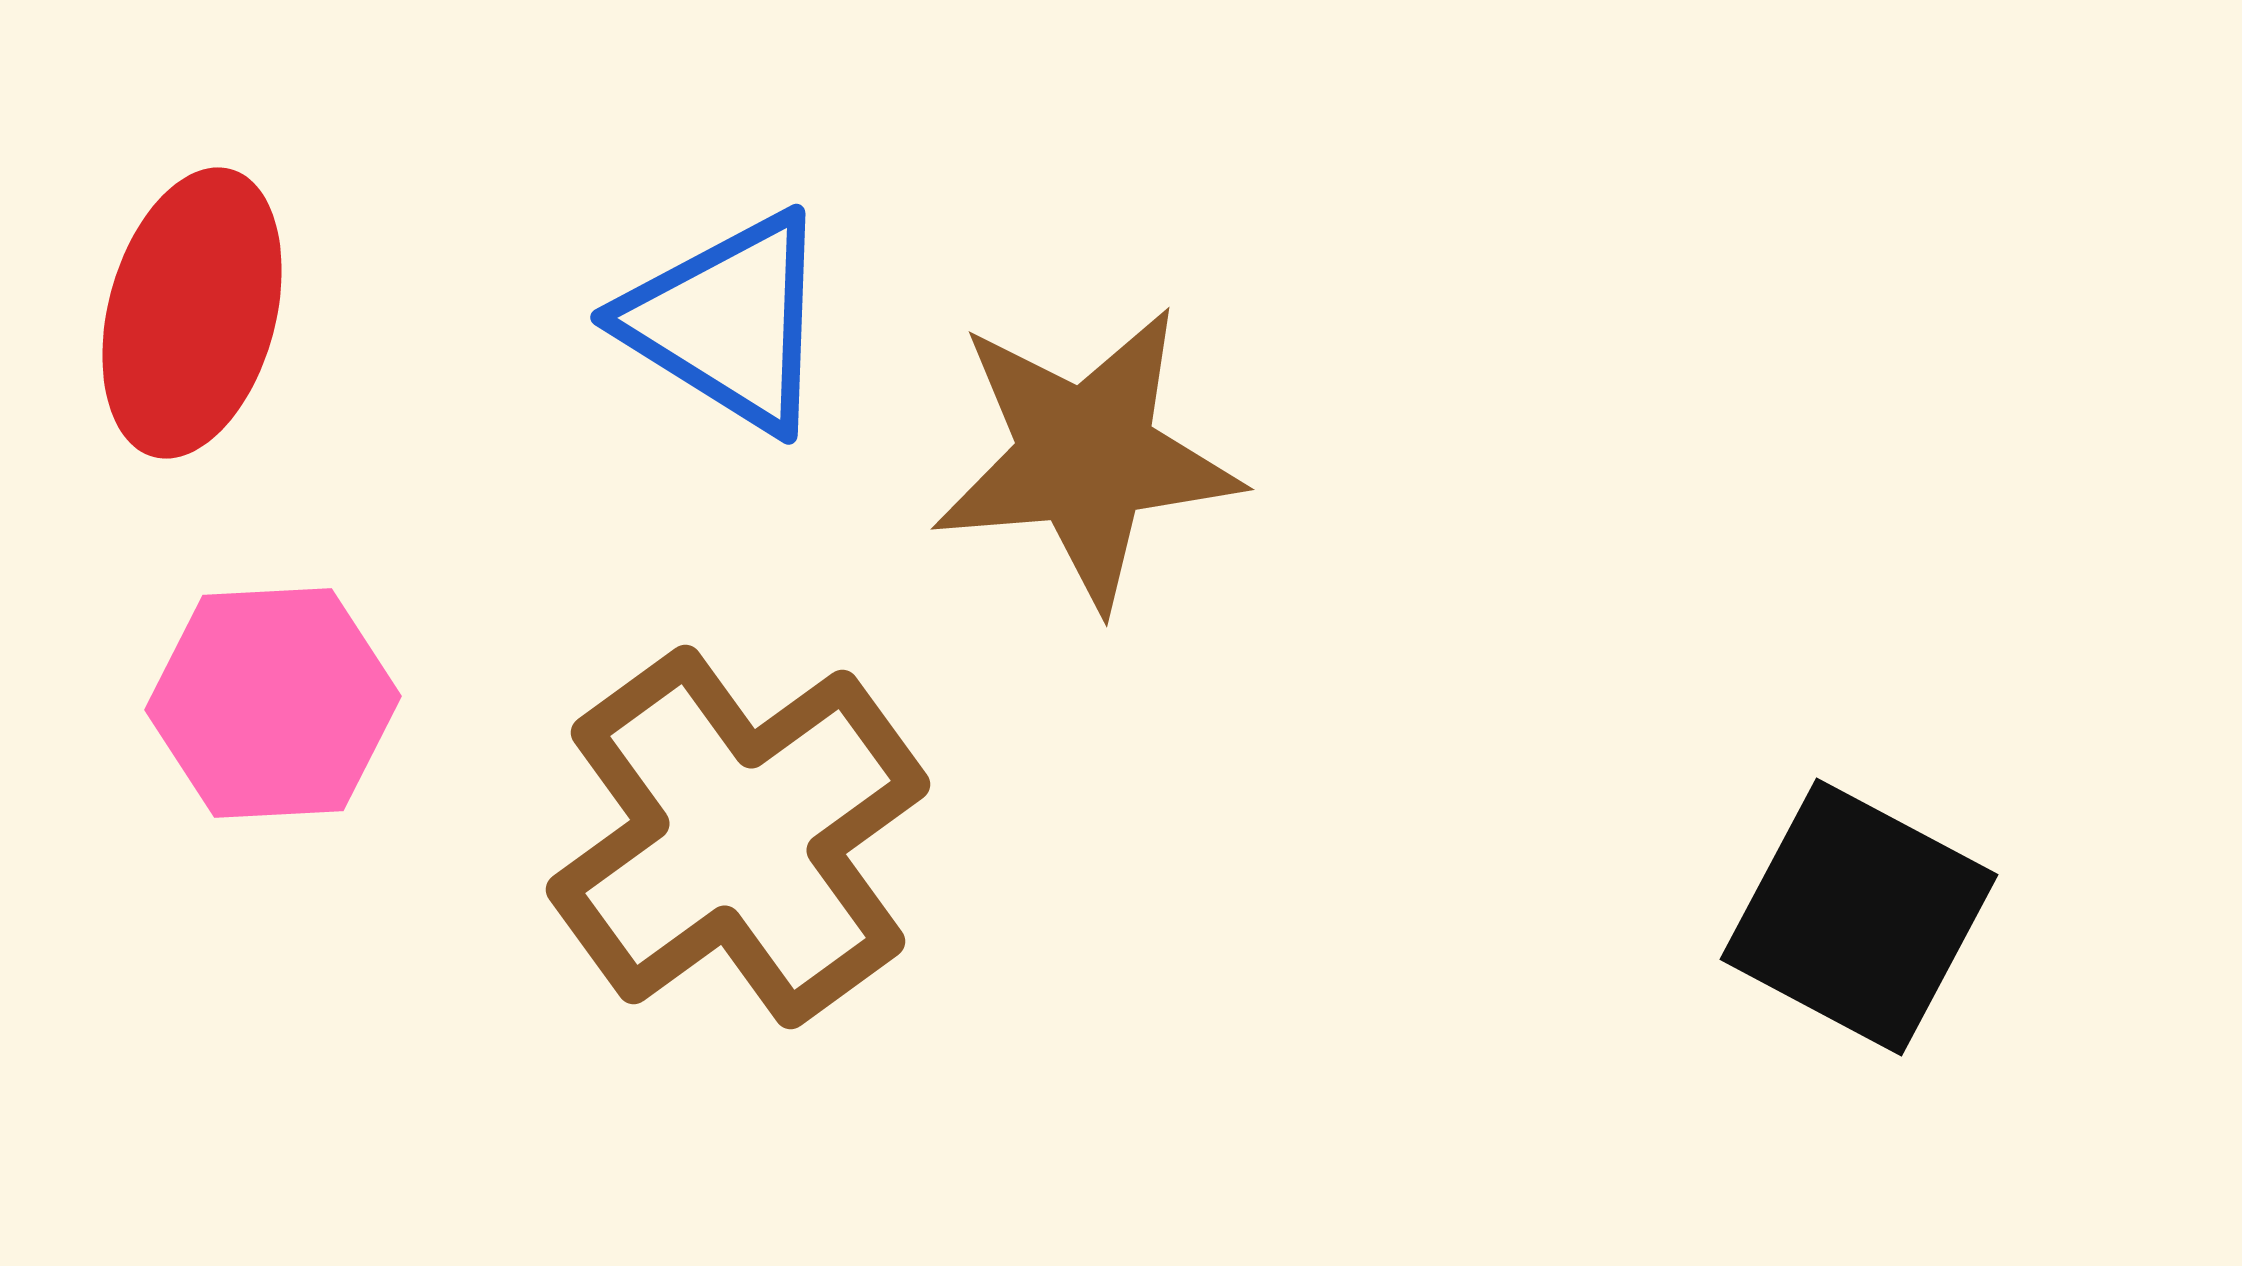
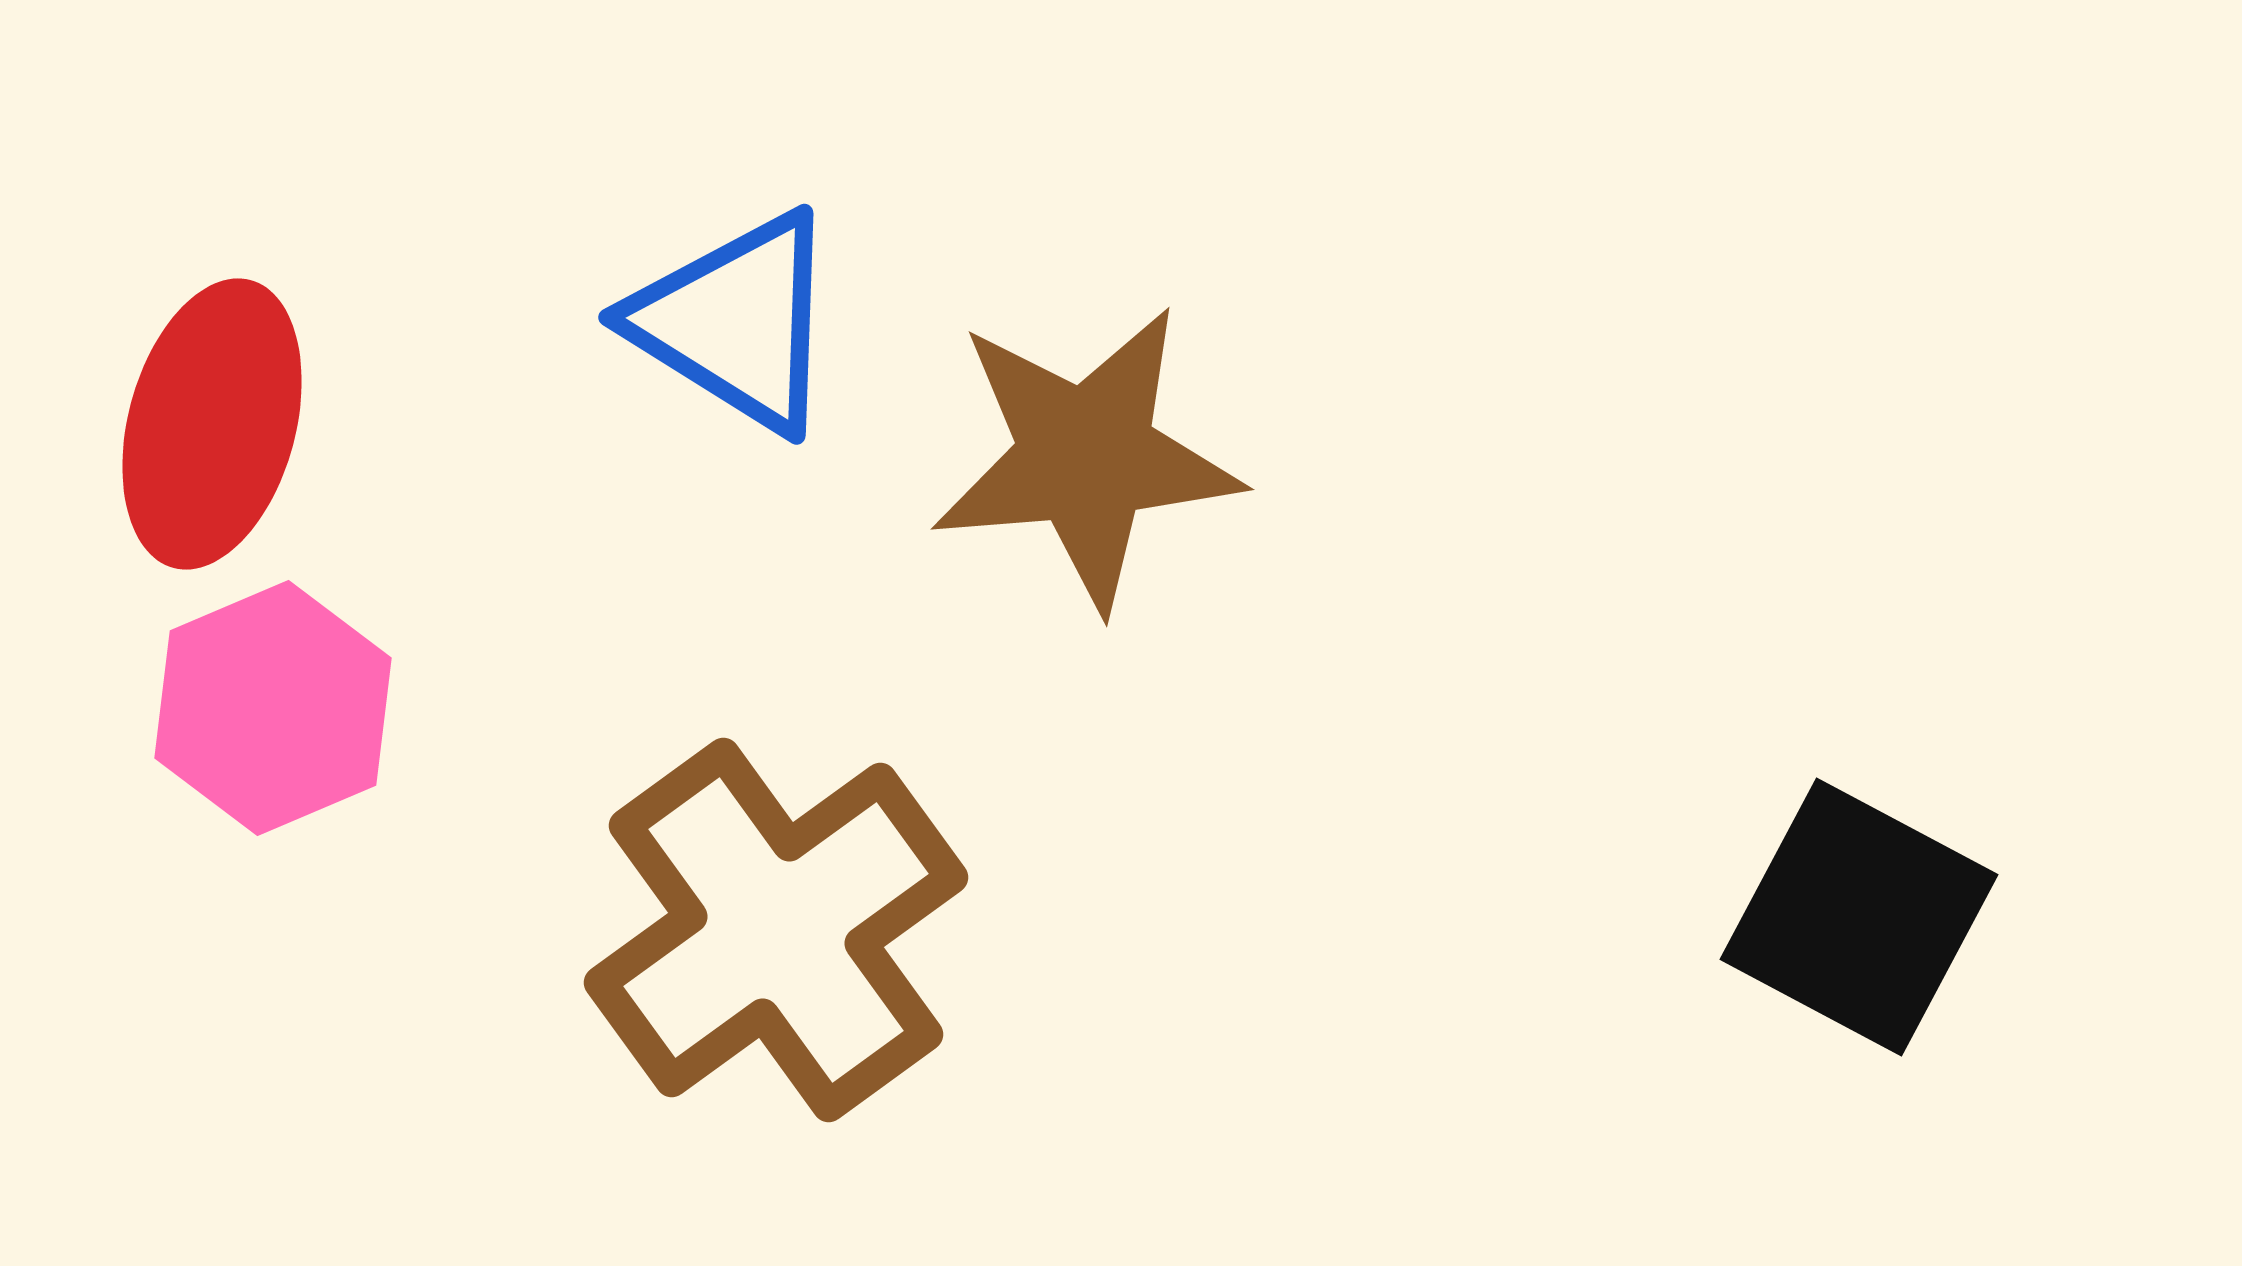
red ellipse: moved 20 px right, 111 px down
blue triangle: moved 8 px right
pink hexagon: moved 5 px down; rotated 20 degrees counterclockwise
brown cross: moved 38 px right, 93 px down
